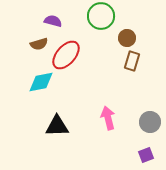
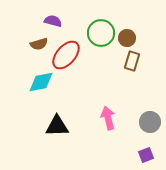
green circle: moved 17 px down
